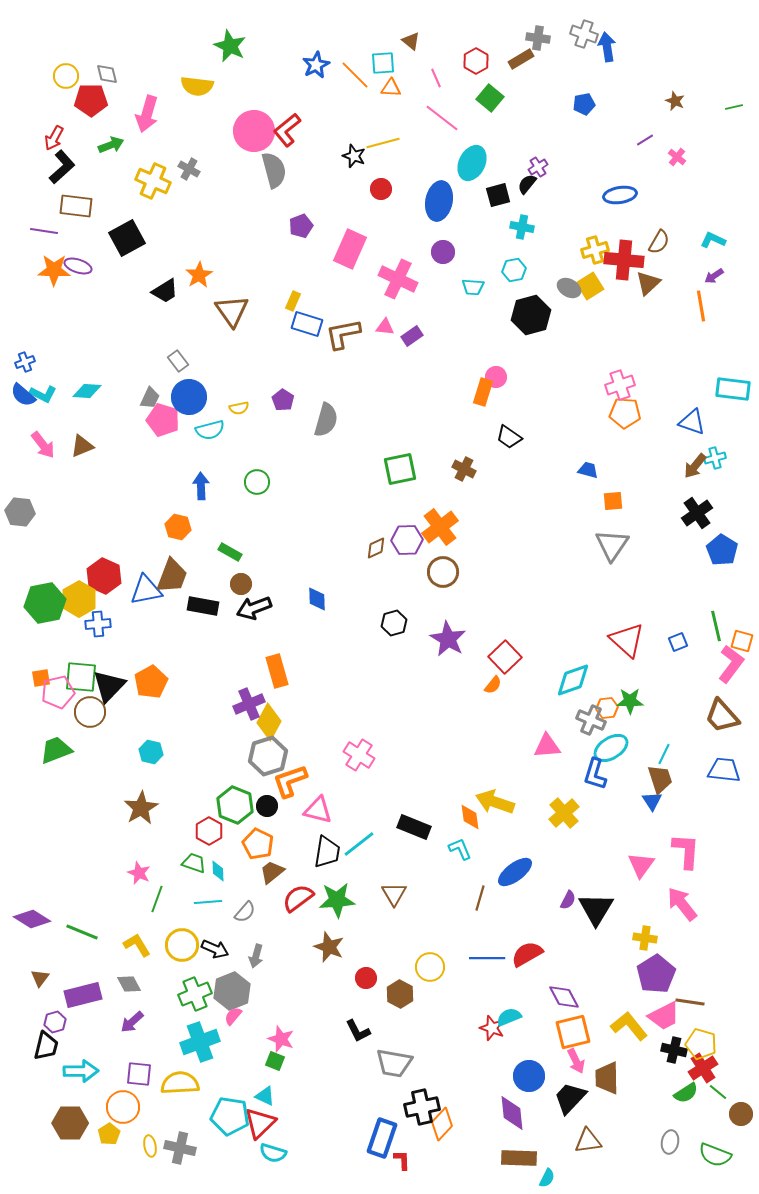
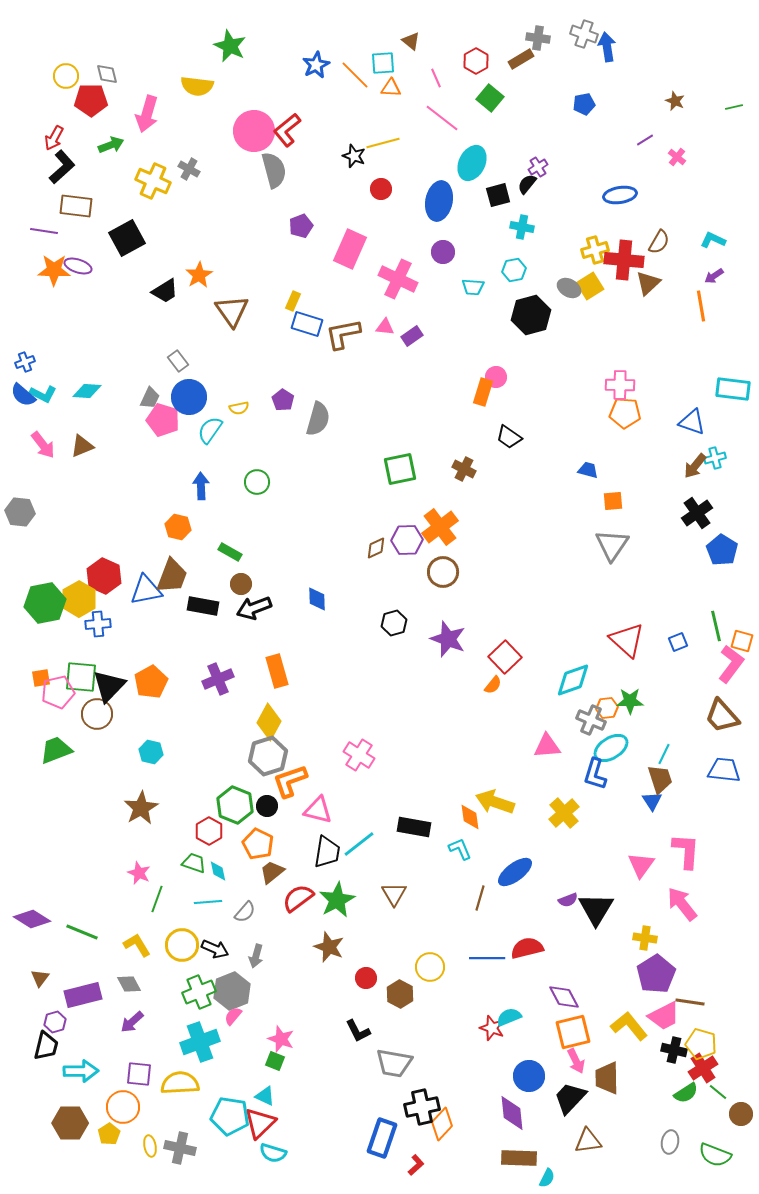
pink cross at (620, 385): rotated 20 degrees clockwise
gray semicircle at (326, 420): moved 8 px left, 1 px up
cyan semicircle at (210, 430): rotated 140 degrees clockwise
purple star at (448, 639): rotated 9 degrees counterclockwise
purple cross at (249, 704): moved 31 px left, 25 px up
brown circle at (90, 712): moved 7 px right, 2 px down
black rectangle at (414, 827): rotated 12 degrees counterclockwise
cyan diamond at (218, 871): rotated 10 degrees counterclockwise
green star at (337, 900): rotated 24 degrees counterclockwise
purple semicircle at (568, 900): rotated 42 degrees clockwise
red semicircle at (527, 954): moved 6 px up; rotated 16 degrees clockwise
green cross at (195, 994): moved 4 px right, 2 px up
red L-shape at (402, 1160): moved 14 px right, 5 px down; rotated 50 degrees clockwise
